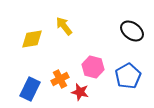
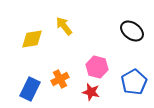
pink hexagon: moved 4 px right
blue pentagon: moved 6 px right, 6 px down
red star: moved 11 px right
